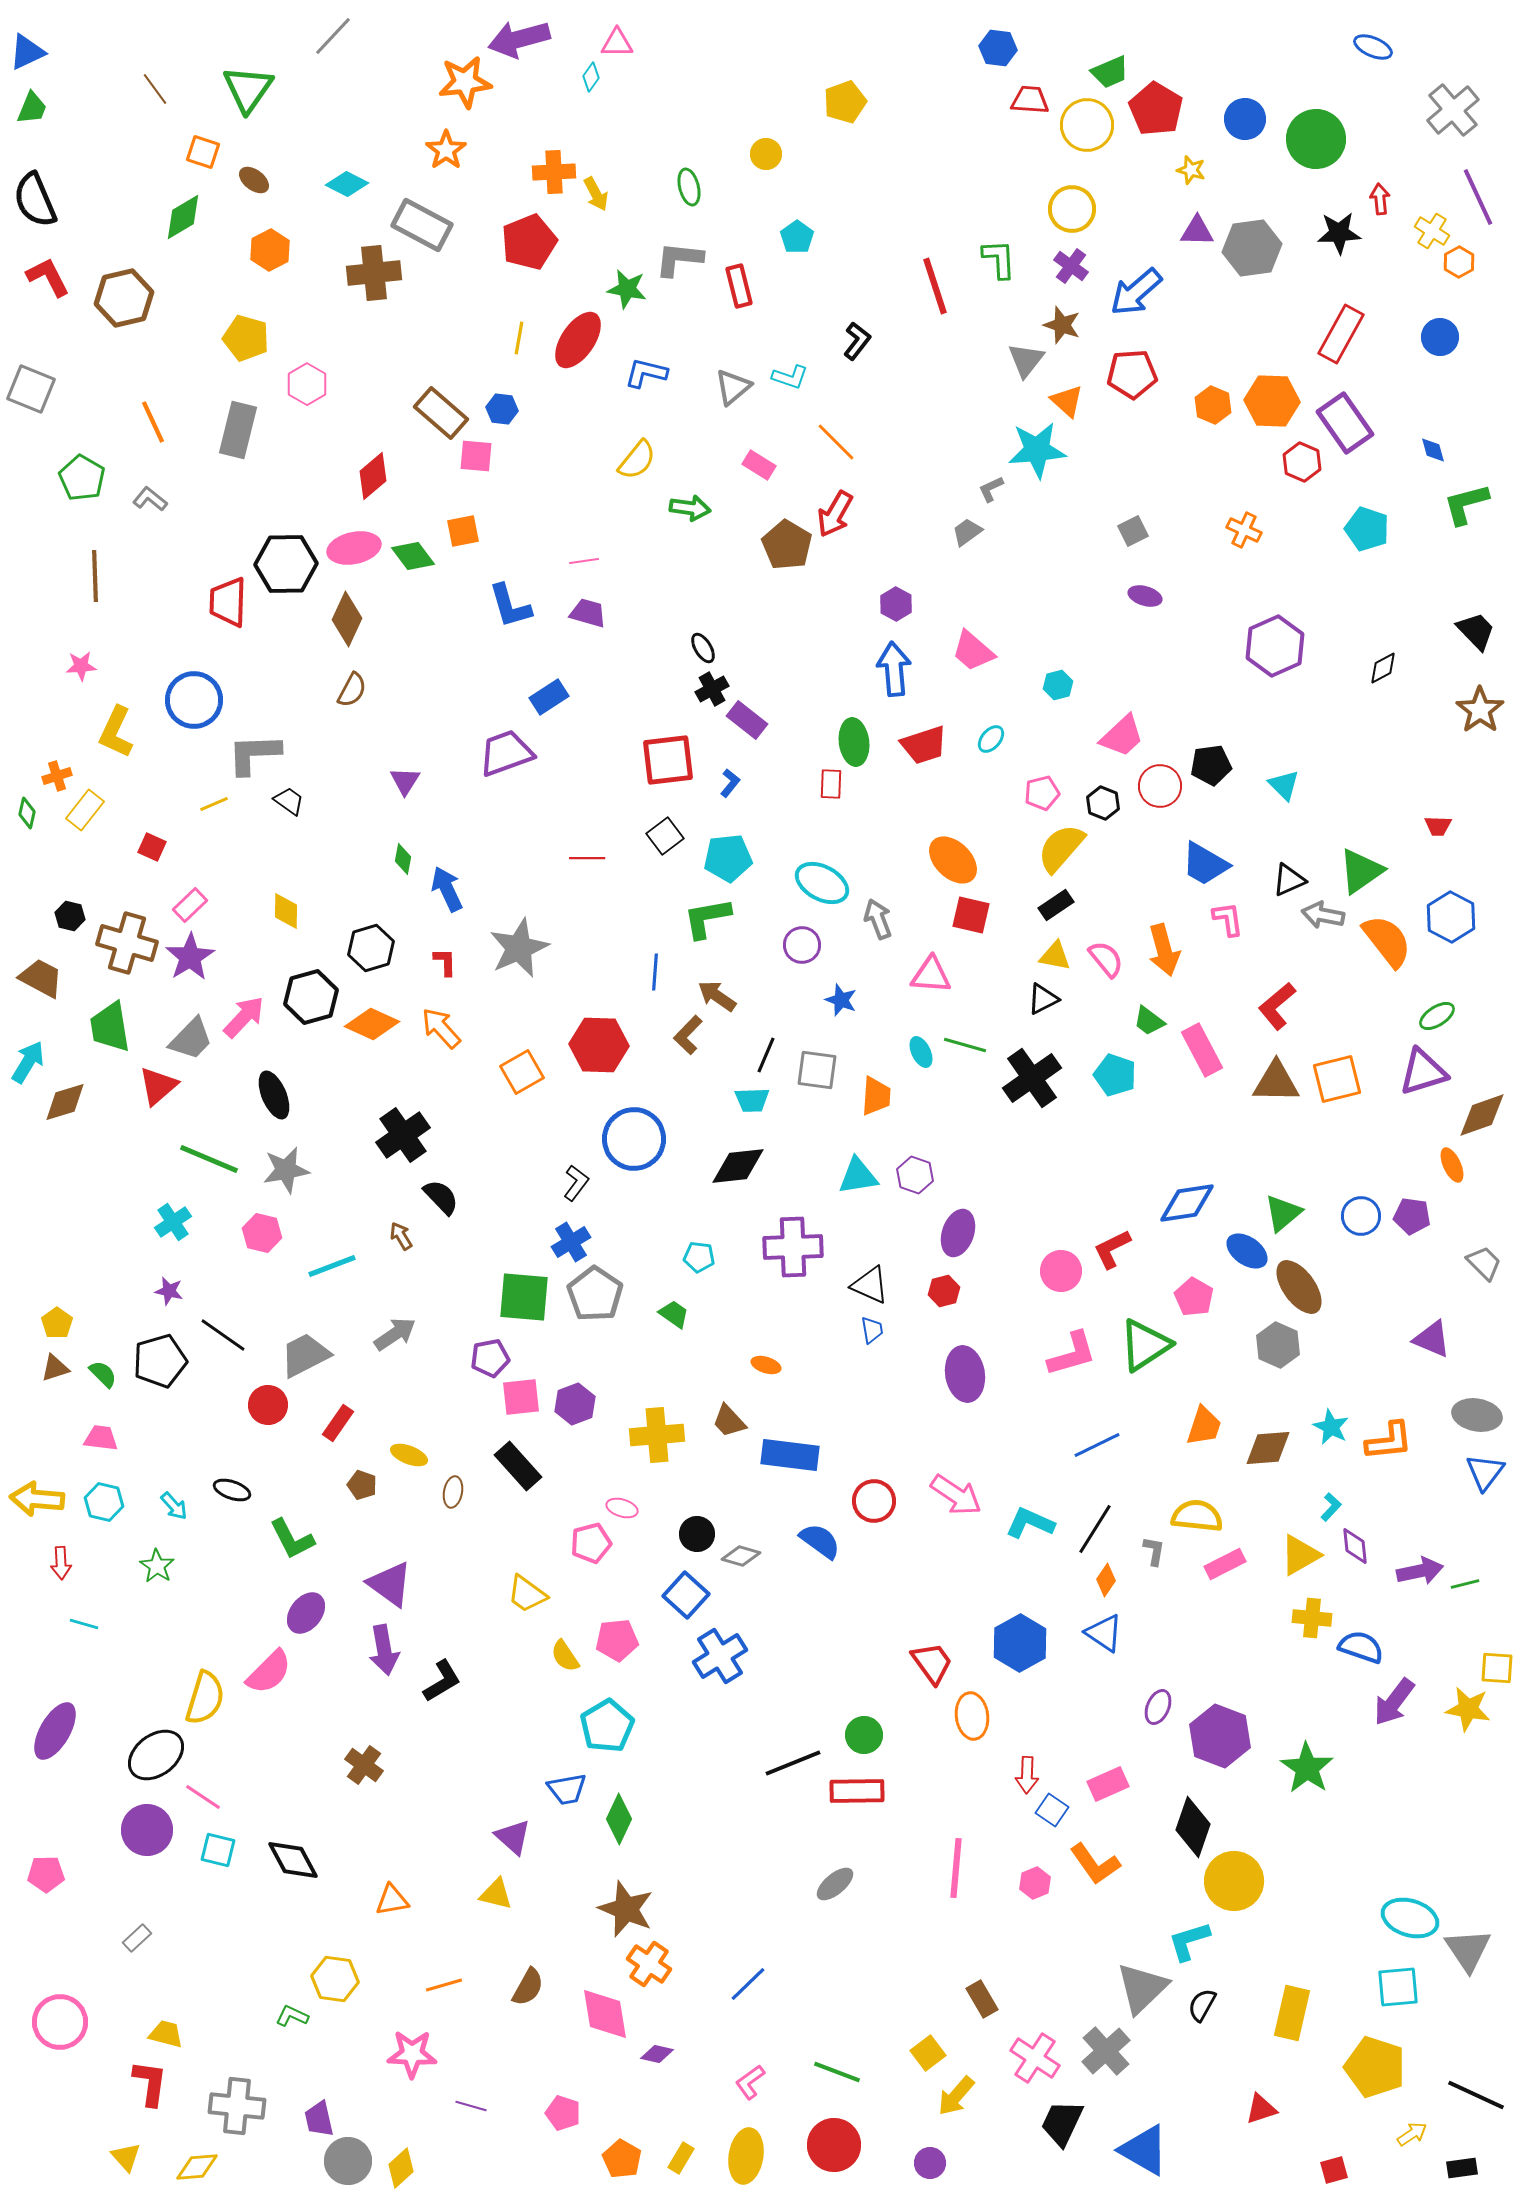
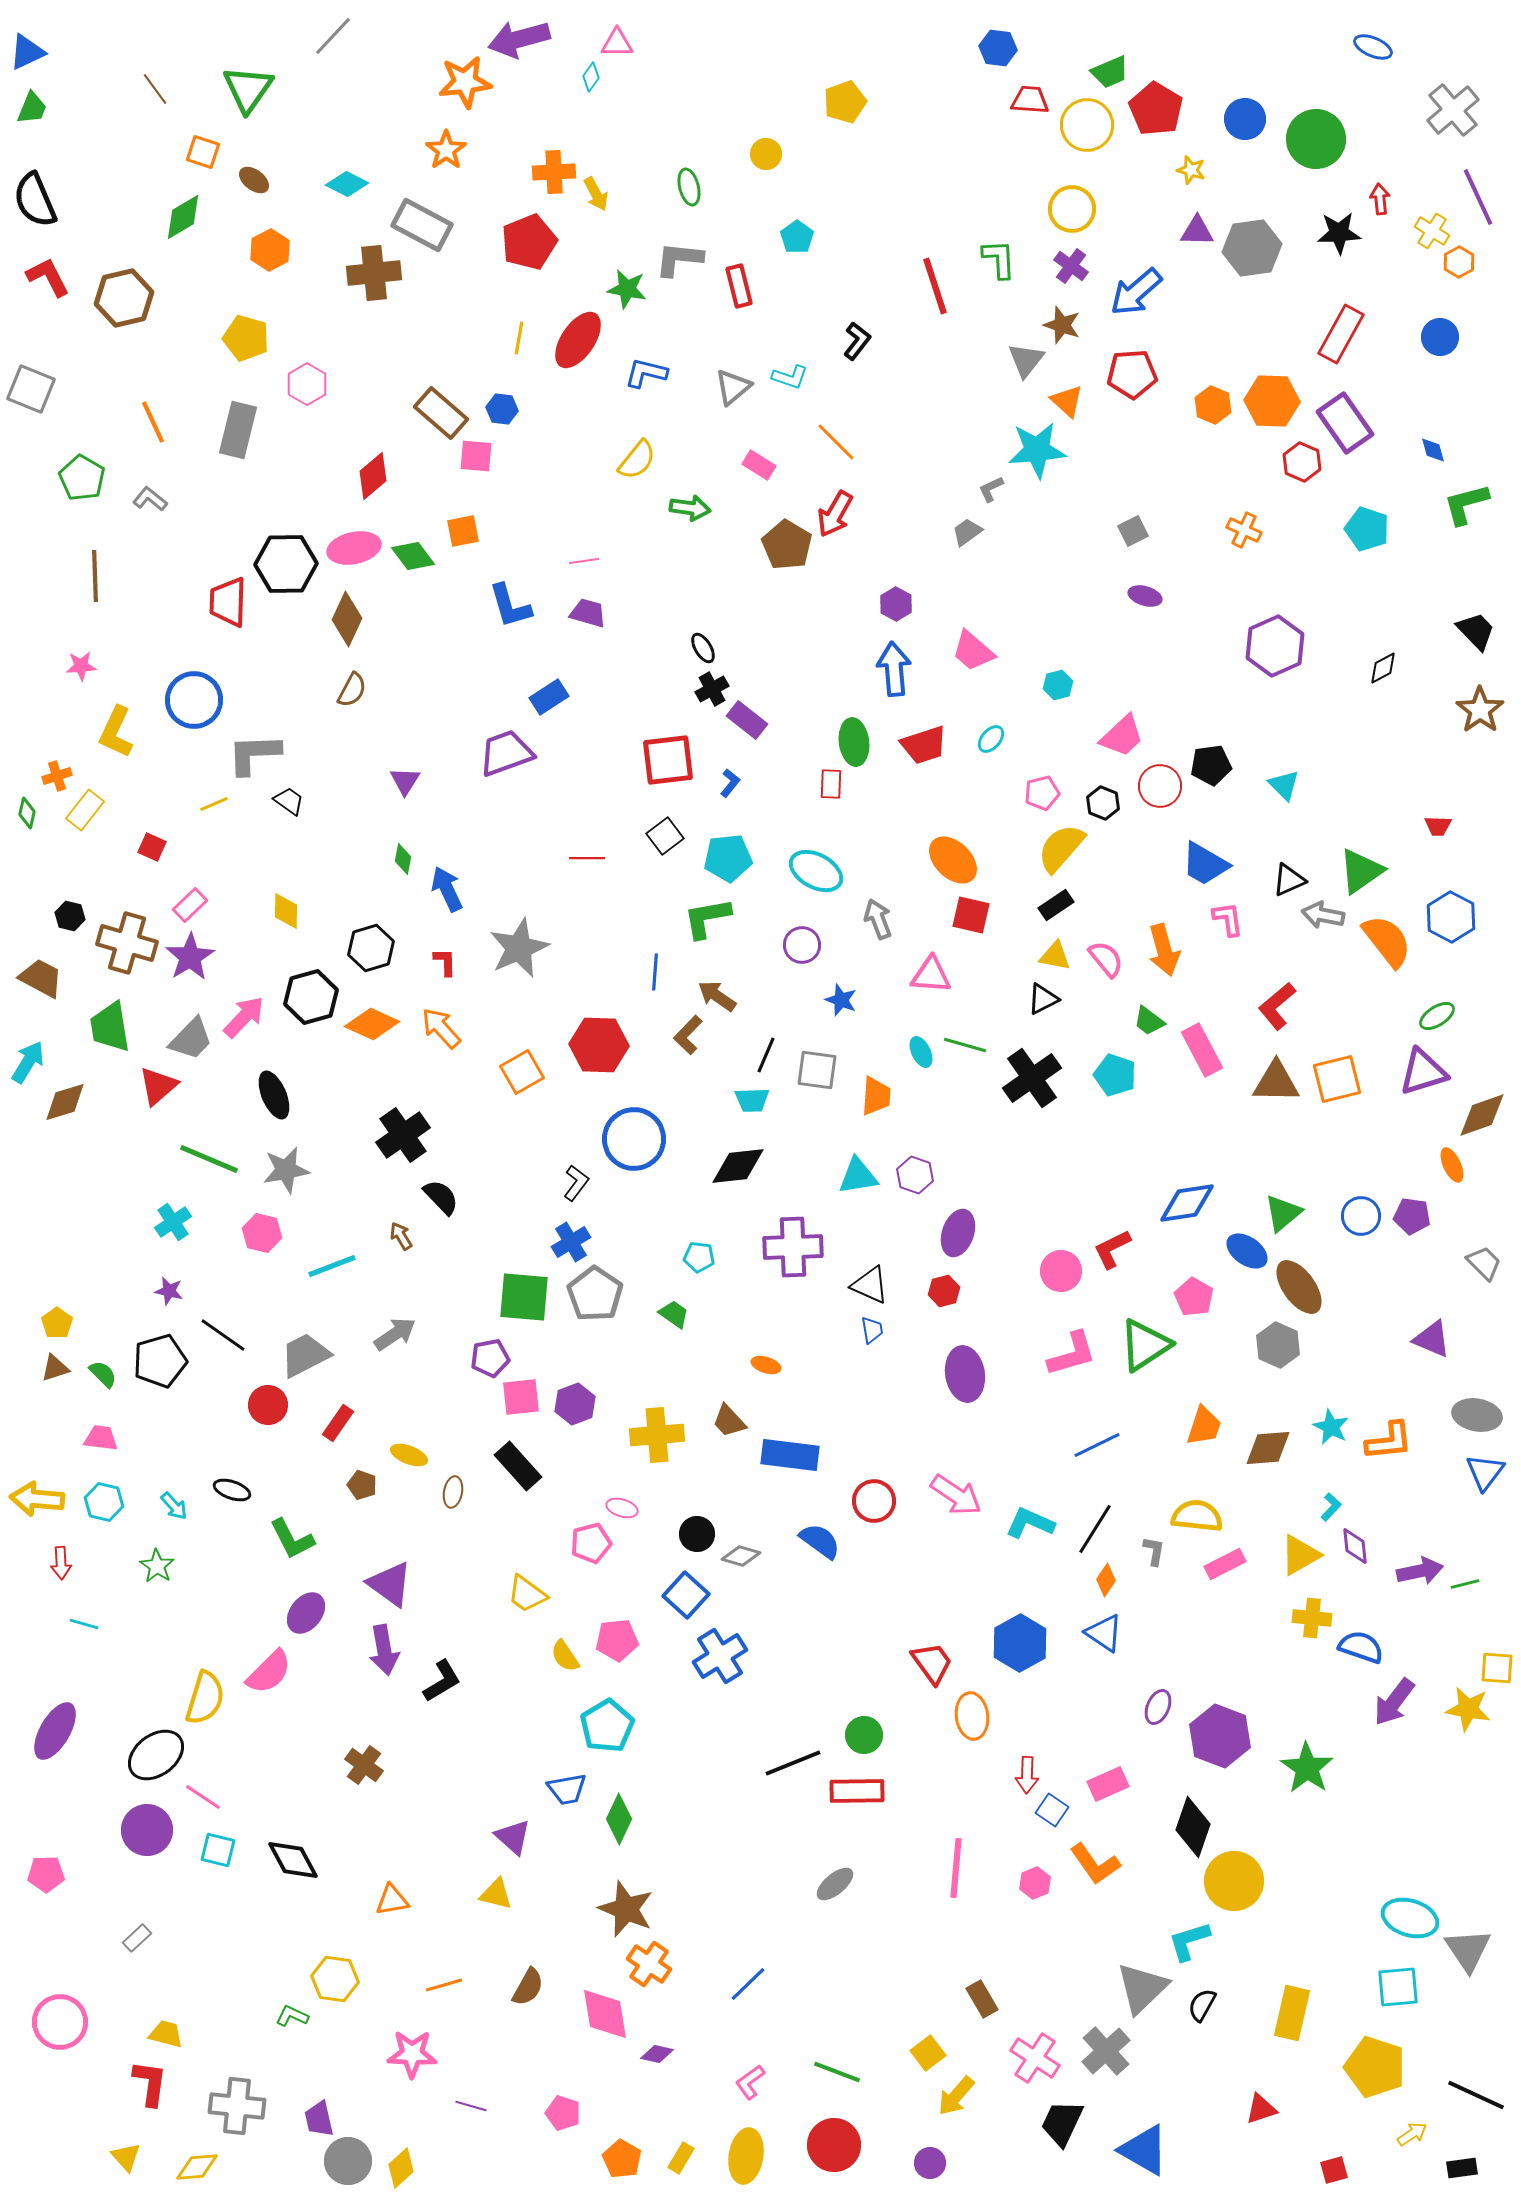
cyan ellipse at (822, 883): moved 6 px left, 12 px up
